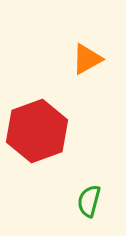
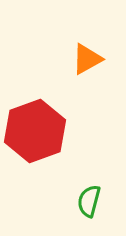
red hexagon: moved 2 px left
